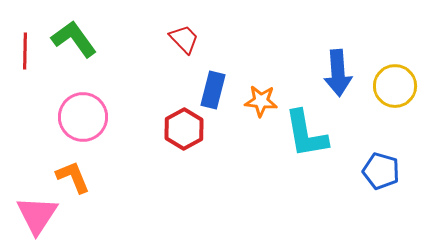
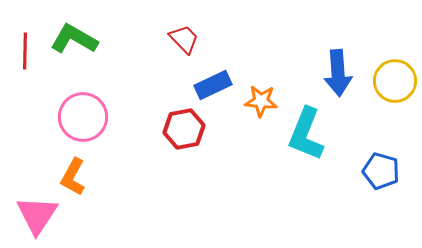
green L-shape: rotated 24 degrees counterclockwise
yellow circle: moved 5 px up
blue rectangle: moved 5 px up; rotated 51 degrees clockwise
red hexagon: rotated 18 degrees clockwise
cyan L-shape: rotated 32 degrees clockwise
orange L-shape: rotated 129 degrees counterclockwise
